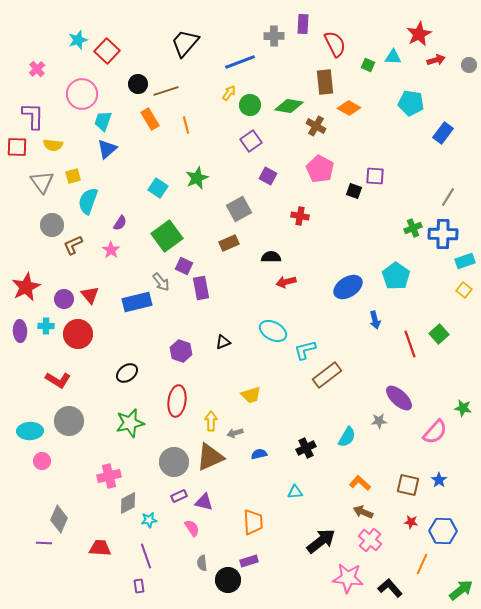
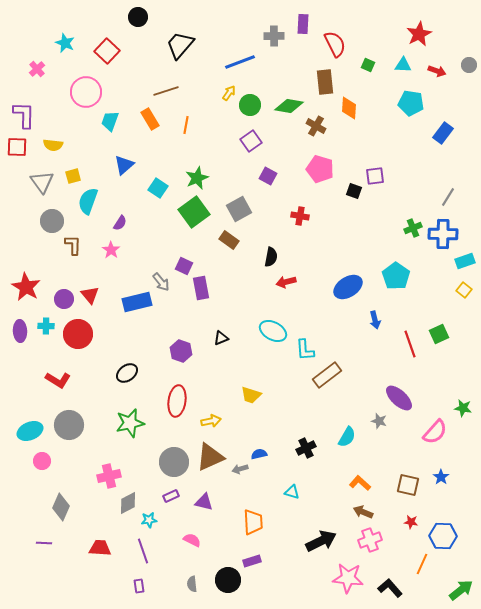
cyan star at (78, 40): moved 13 px left, 3 px down; rotated 30 degrees counterclockwise
black trapezoid at (185, 43): moved 5 px left, 2 px down
cyan triangle at (393, 57): moved 10 px right, 8 px down
red arrow at (436, 60): moved 1 px right, 11 px down; rotated 36 degrees clockwise
black circle at (138, 84): moved 67 px up
pink circle at (82, 94): moved 4 px right, 2 px up
orange diamond at (349, 108): rotated 65 degrees clockwise
purple L-shape at (33, 116): moved 9 px left, 1 px up
cyan trapezoid at (103, 121): moved 7 px right
orange line at (186, 125): rotated 24 degrees clockwise
blue triangle at (107, 149): moved 17 px right, 16 px down
pink pentagon at (320, 169): rotated 12 degrees counterclockwise
purple square at (375, 176): rotated 12 degrees counterclockwise
gray circle at (52, 225): moved 4 px up
green square at (167, 236): moved 27 px right, 24 px up
brown rectangle at (229, 243): moved 3 px up; rotated 60 degrees clockwise
brown L-shape at (73, 245): rotated 115 degrees clockwise
black semicircle at (271, 257): rotated 102 degrees clockwise
red star at (26, 287): rotated 16 degrees counterclockwise
green square at (439, 334): rotated 18 degrees clockwise
black triangle at (223, 342): moved 2 px left, 4 px up
cyan L-shape at (305, 350): rotated 80 degrees counterclockwise
yellow trapezoid at (251, 395): rotated 35 degrees clockwise
gray circle at (69, 421): moved 4 px down
yellow arrow at (211, 421): rotated 78 degrees clockwise
gray star at (379, 421): rotated 21 degrees clockwise
cyan ellipse at (30, 431): rotated 20 degrees counterclockwise
gray arrow at (235, 433): moved 5 px right, 36 px down
blue star at (439, 480): moved 2 px right, 3 px up
cyan triangle at (295, 492): moved 3 px left; rotated 21 degrees clockwise
purple rectangle at (179, 496): moved 8 px left
gray diamond at (59, 519): moved 2 px right, 12 px up
pink semicircle at (192, 528): moved 12 px down; rotated 30 degrees counterclockwise
blue hexagon at (443, 531): moved 5 px down
pink cross at (370, 540): rotated 30 degrees clockwise
black arrow at (321, 541): rotated 12 degrees clockwise
purple line at (146, 556): moved 3 px left, 5 px up
purple rectangle at (249, 561): moved 3 px right
gray semicircle at (202, 563): moved 10 px left, 21 px down
